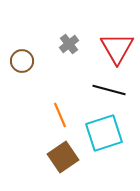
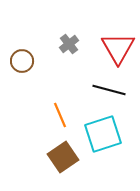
red triangle: moved 1 px right
cyan square: moved 1 px left, 1 px down
